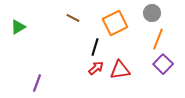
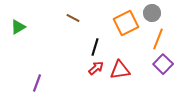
orange square: moved 11 px right
